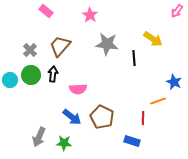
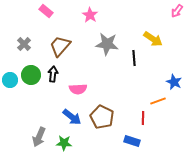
gray cross: moved 6 px left, 6 px up
